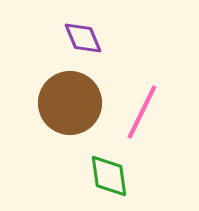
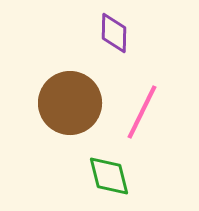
purple diamond: moved 31 px right, 5 px up; rotated 24 degrees clockwise
green diamond: rotated 6 degrees counterclockwise
